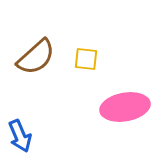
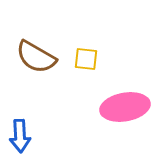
brown semicircle: rotated 72 degrees clockwise
blue arrow: rotated 20 degrees clockwise
